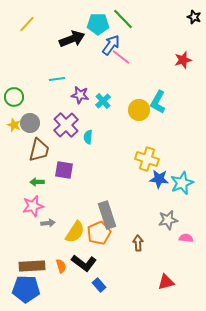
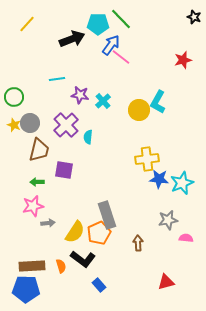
green line: moved 2 px left
yellow cross: rotated 25 degrees counterclockwise
black L-shape: moved 1 px left, 4 px up
